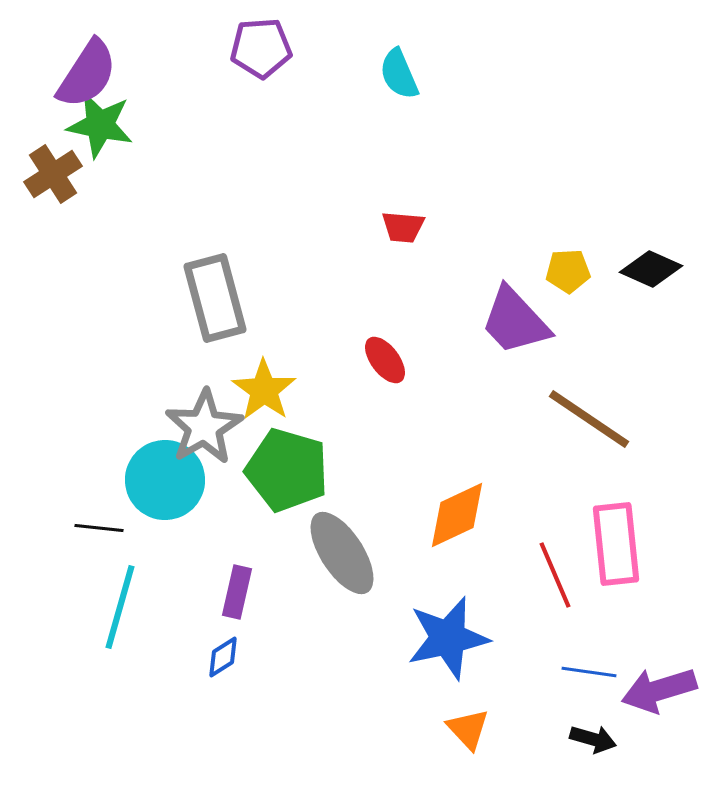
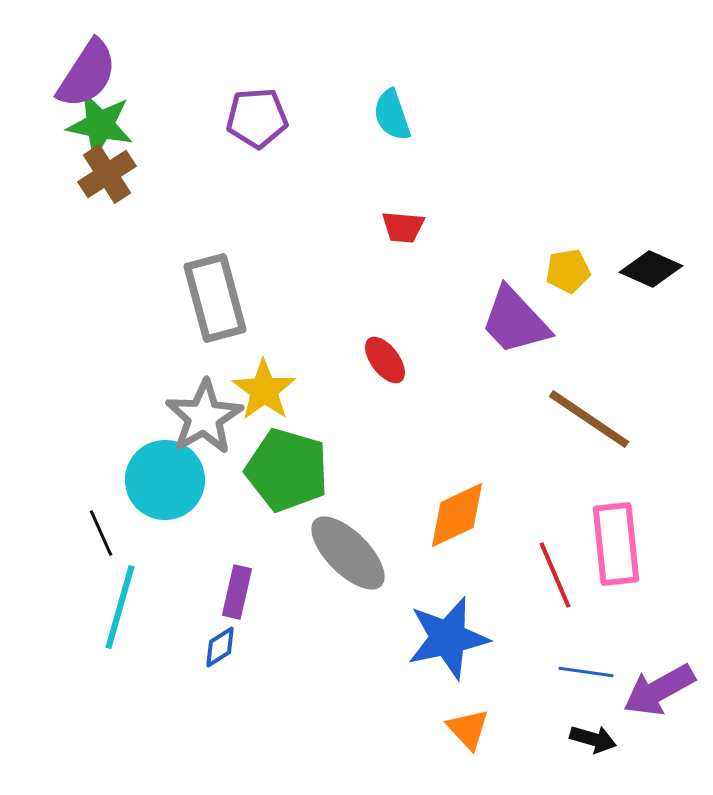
purple pentagon: moved 4 px left, 70 px down
cyan semicircle: moved 7 px left, 41 px down; rotated 4 degrees clockwise
brown cross: moved 54 px right
yellow pentagon: rotated 6 degrees counterclockwise
gray star: moved 10 px up
black line: moved 2 px right, 5 px down; rotated 60 degrees clockwise
gray ellipse: moved 6 px right; rotated 12 degrees counterclockwise
blue diamond: moved 3 px left, 10 px up
blue line: moved 3 px left
purple arrow: rotated 12 degrees counterclockwise
